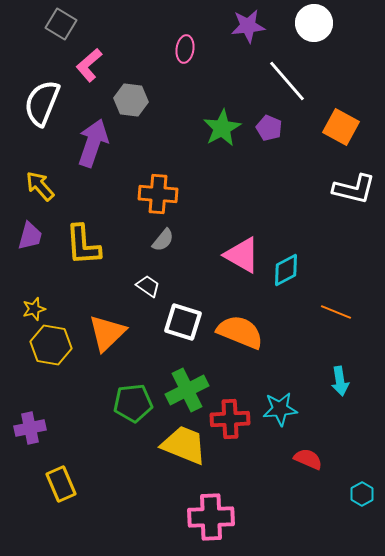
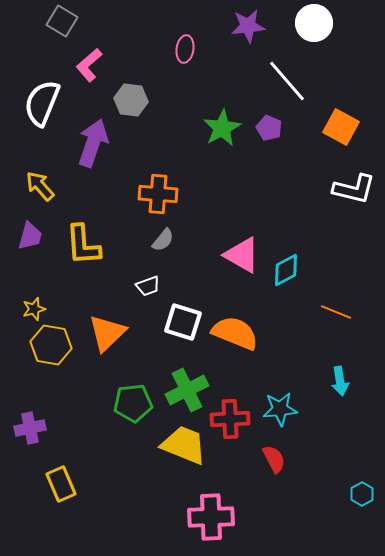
gray square: moved 1 px right, 3 px up
white trapezoid: rotated 125 degrees clockwise
orange semicircle: moved 5 px left, 1 px down
red semicircle: moved 34 px left; rotated 40 degrees clockwise
